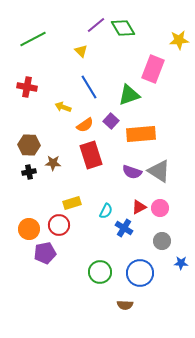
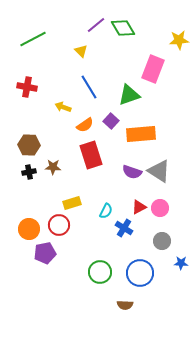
brown star: moved 4 px down
